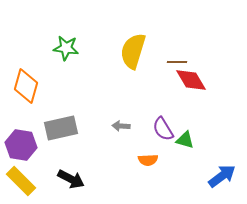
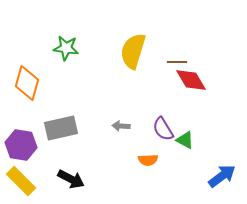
orange diamond: moved 1 px right, 3 px up
green triangle: rotated 12 degrees clockwise
